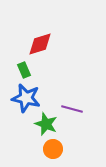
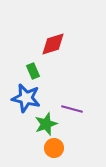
red diamond: moved 13 px right
green rectangle: moved 9 px right, 1 px down
green star: rotated 30 degrees clockwise
orange circle: moved 1 px right, 1 px up
